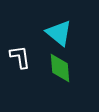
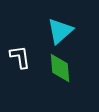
cyan triangle: moved 1 px right, 2 px up; rotated 40 degrees clockwise
